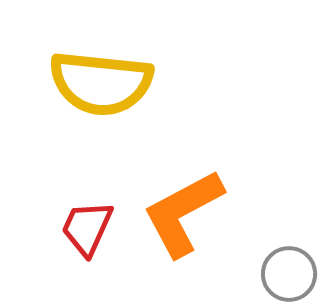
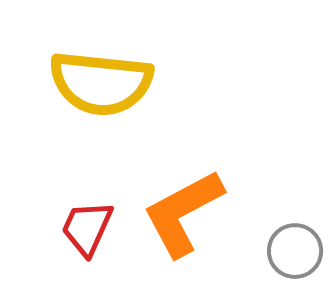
gray circle: moved 6 px right, 23 px up
